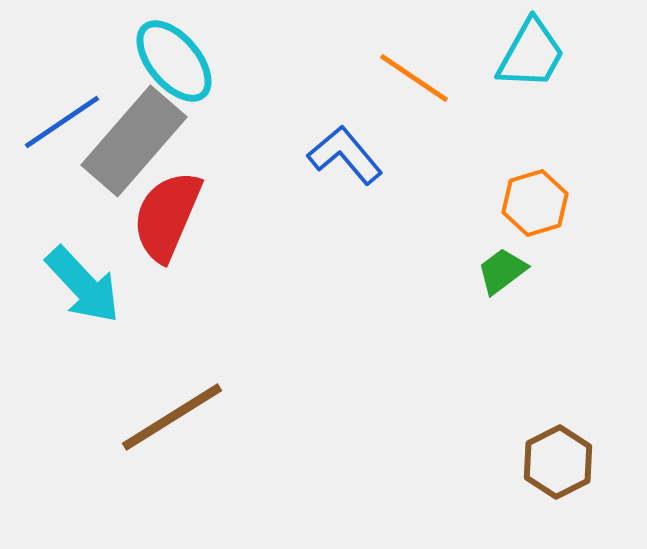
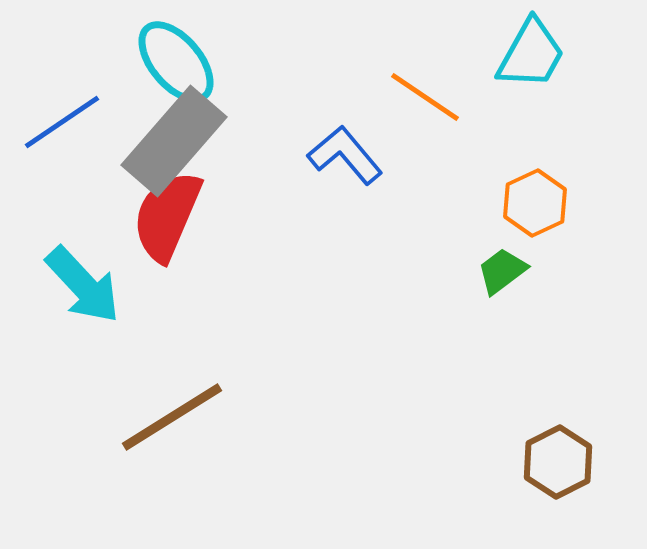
cyan ellipse: moved 2 px right, 1 px down
orange line: moved 11 px right, 19 px down
gray rectangle: moved 40 px right
orange hexagon: rotated 8 degrees counterclockwise
